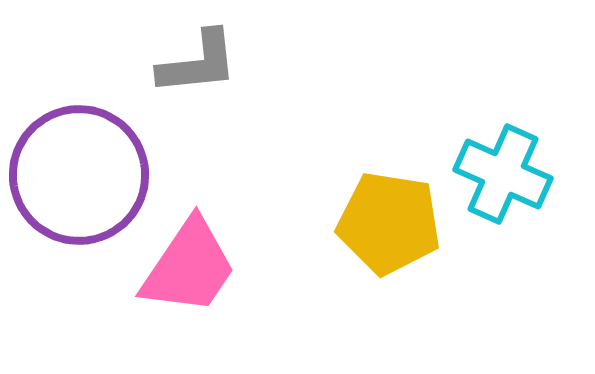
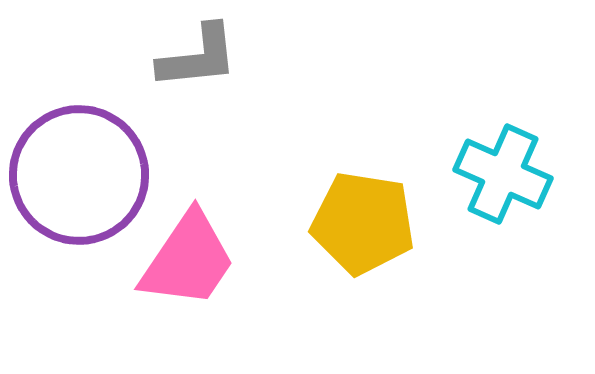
gray L-shape: moved 6 px up
yellow pentagon: moved 26 px left
pink trapezoid: moved 1 px left, 7 px up
